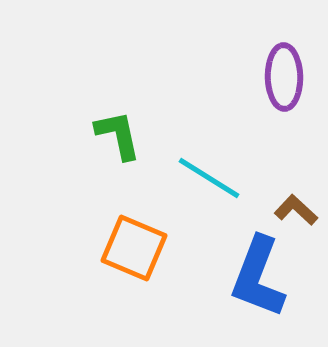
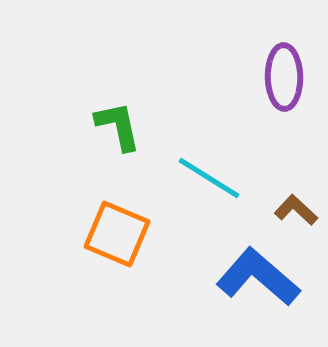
green L-shape: moved 9 px up
orange square: moved 17 px left, 14 px up
blue L-shape: rotated 110 degrees clockwise
